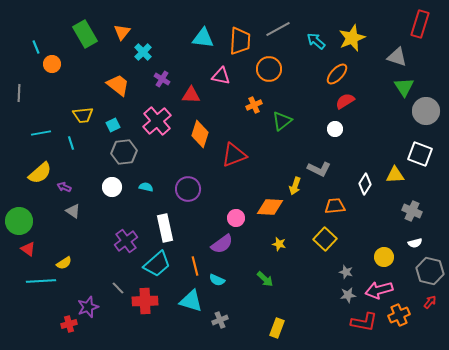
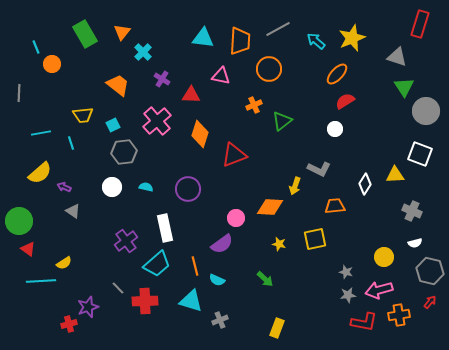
yellow square at (325, 239): moved 10 px left; rotated 35 degrees clockwise
orange cross at (399, 315): rotated 15 degrees clockwise
